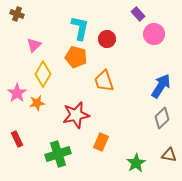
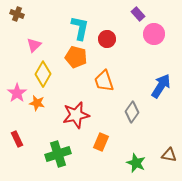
orange star: rotated 21 degrees clockwise
gray diamond: moved 30 px left, 6 px up; rotated 10 degrees counterclockwise
green star: rotated 18 degrees counterclockwise
